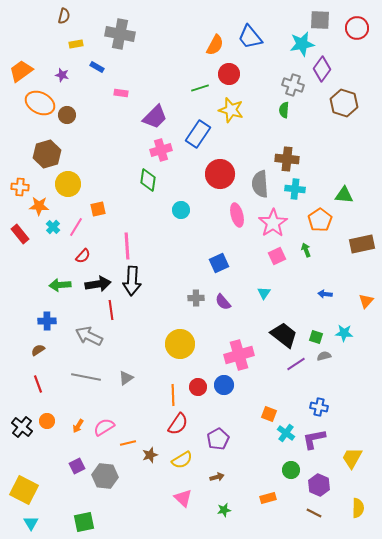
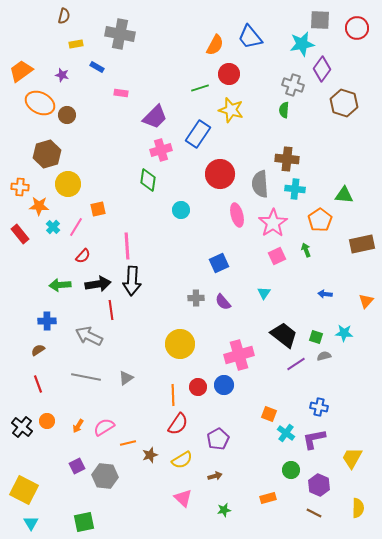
brown arrow at (217, 477): moved 2 px left, 1 px up
